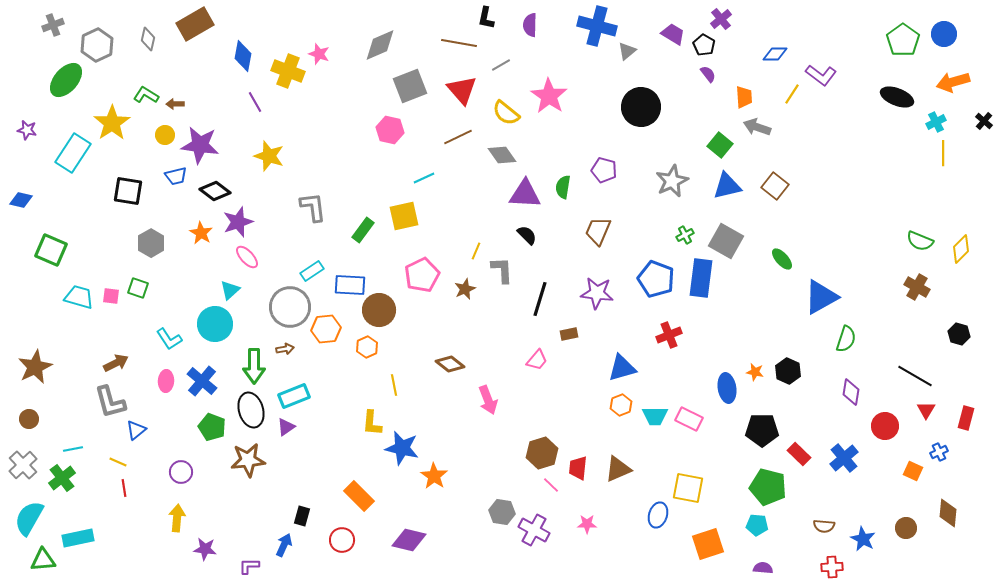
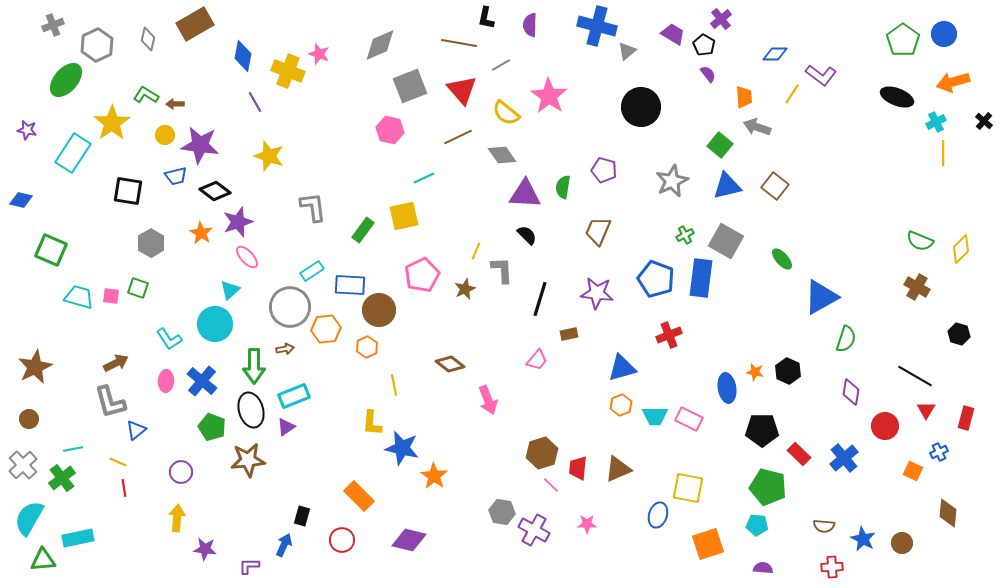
brown circle at (906, 528): moved 4 px left, 15 px down
